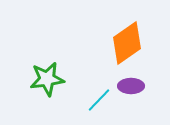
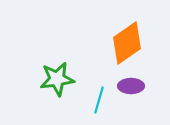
green star: moved 10 px right
cyan line: rotated 28 degrees counterclockwise
